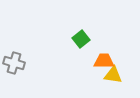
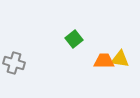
green square: moved 7 px left
yellow triangle: moved 7 px right, 16 px up
